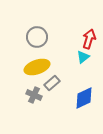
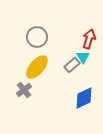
cyan triangle: rotated 24 degrees counterclockwise
yellow ellipse: rotated 30 degrees counterclockwise
gray rectangle: moved 20 px right, 18 px up
gray cross: moved 10 px left, 5 px up; rotated 28 degrees clockwise
